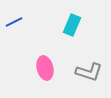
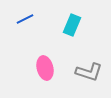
blue line: moved 11 px right, 3 px up
